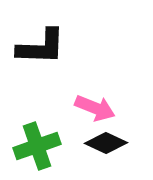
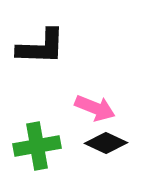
green cross: rotated 9 degrees clockwise
